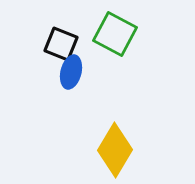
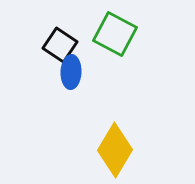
black square: moved 1 px left, 1 px down; rotated 12 degrees clockwise
blue ellipse: rotated 12 degrees counterclockwise
